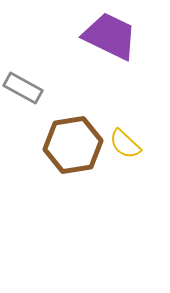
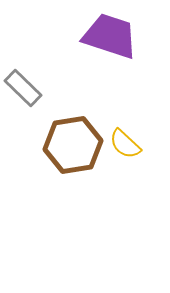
purple trapezoid: rotated 8 degrees counterclockwise
gray rectangle: rotated 15 degrees clockwise
